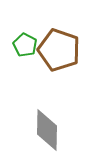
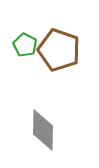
gray diamond: moved 4 px left
